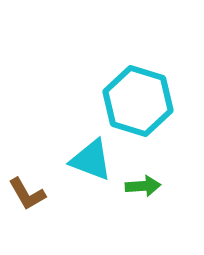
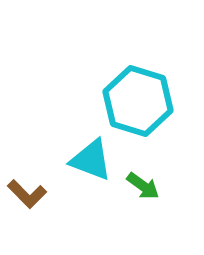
green arrow: rotated 40 degrees clockwise
brown L-shape: rotated 15 degrees counterclockwise
